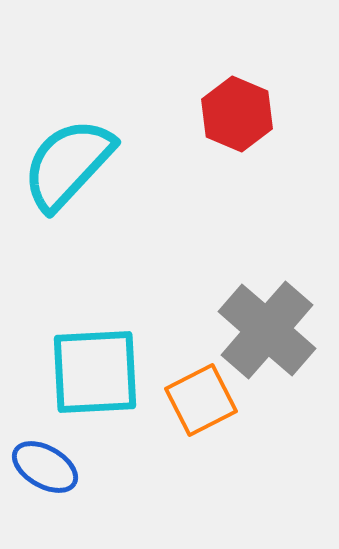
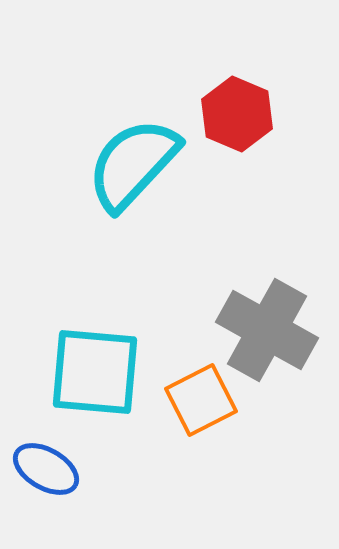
cyan semicircle: moved 65 px right
gray cross: rotated 12 degrees counterclockwise
cyan square: rotated 8 degrees clockwise
blue ellipse: moved 1 px right, 2 px down
